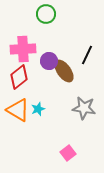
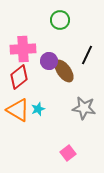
green circle: moved 14 px right, 6 px down
